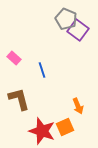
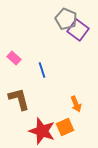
orange arrow: moved 2 px left, 2 px up
